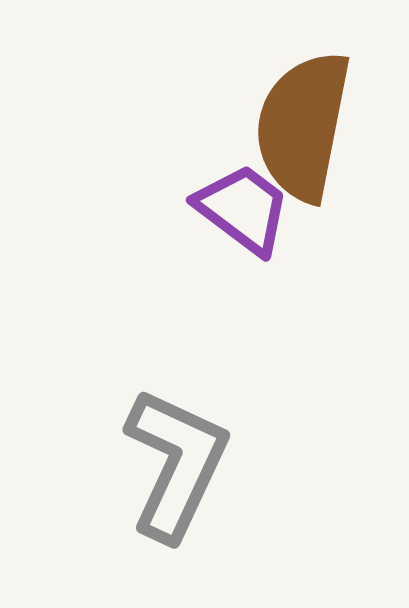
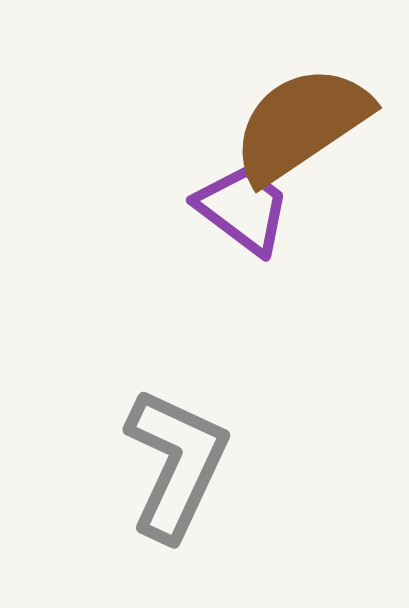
brown semicircle: moved 2 px left, 2 px up; rotated 45 degrees clockwise
